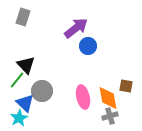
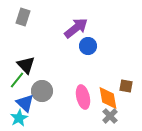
gray cross: rotated 28 degrees counterclockwise
